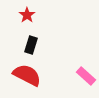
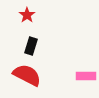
black rectangle: moved 1 px down
pink rectangle: rotated 42 degrees counterclockwise
